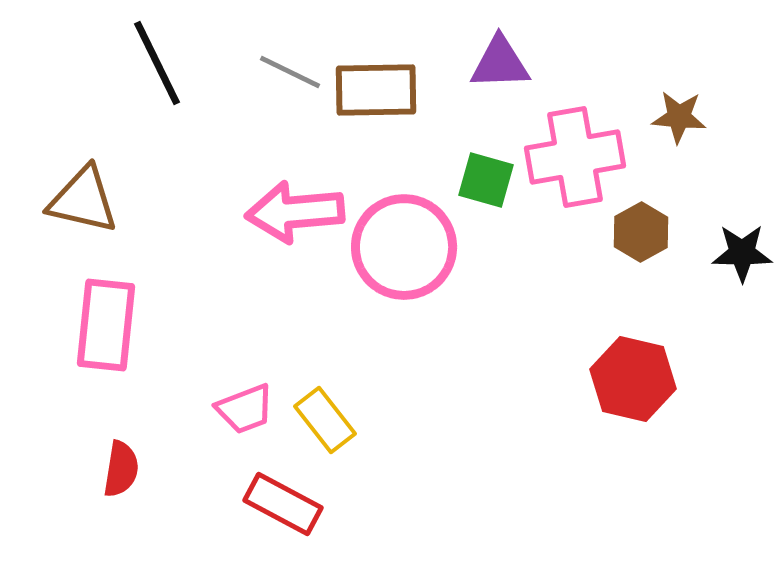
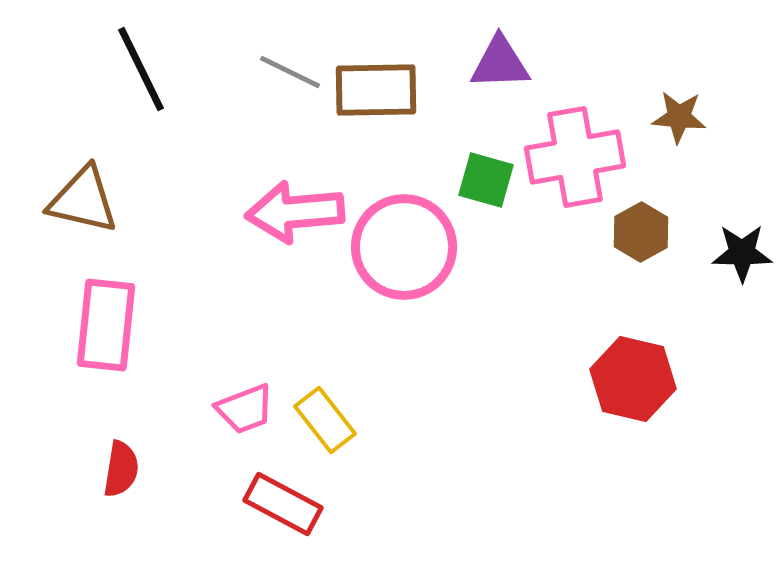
black line: moved 16 px left, 6 px down
